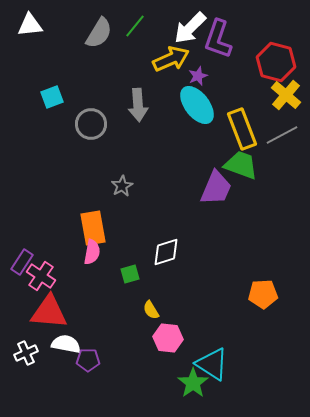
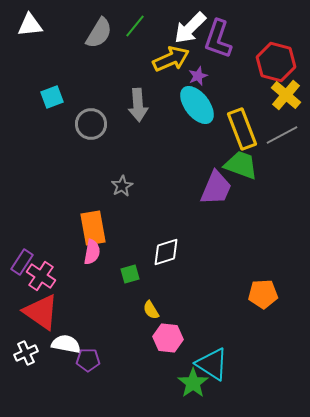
red triangle: moved 8 px left; rotated 30 degrees clockwise
